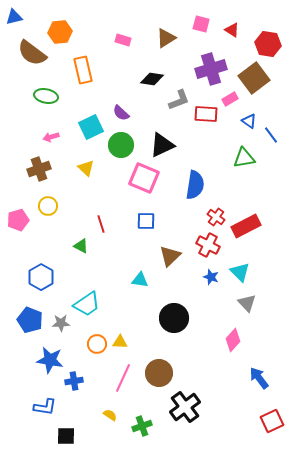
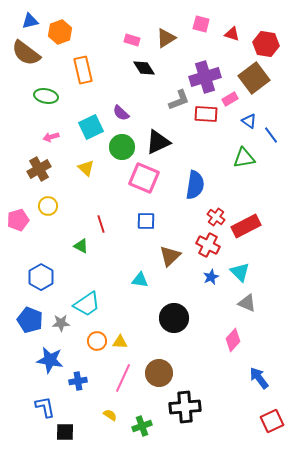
blue triangle at (14, 17): moved 16 px right, 4 px down
red triangle at (232, 30): moved 4 px down; rotated 14 degrees counterclockwise
orange hexagon at (60, 32): rotated 15 degrees counterclockwise
pink rectangle at (123, 40): moved 9 px right
red hexagon at (268, 44): moved 2 px left
brown semicircle at (32, 53): moved 6 px left
purple cross at (211, 69): moved 6 px left, 8 px down
black diamond at (152, 79): moved 8 px left, 11 px up; rotated 50 degrees clockwise
green circle at (121, 145): moved 1 px right, 2 px down
black triangle at (162, 145): moved 4 px left, 3 px up
brown cross at (39, 169): rotated 10 degrees counterclockwise
blue star at (211, 277): rotated 28 degrees clockwise
gray triangle at (247, 303): rotated 24 degrees counterclockwise
orange circle at (97, 344): moved 3 px up
blue cross at (74, 381): moved 4 px right
blue L-shape at (45, 407): rotated 110 degrees counterclockwise
black cross at (185, 407): rotated 32 degrees clockwise
black square at (66, 436): moved 1 px left, 4 px up
